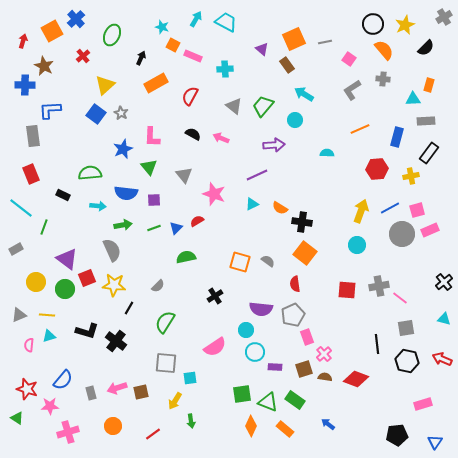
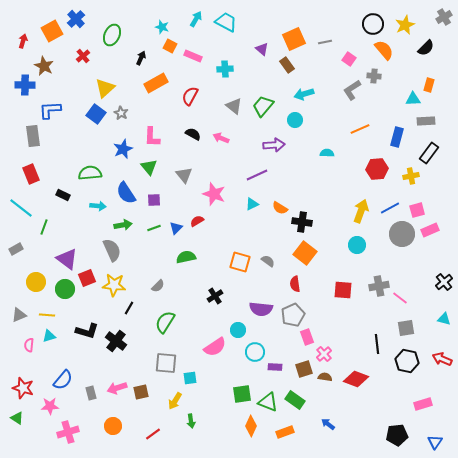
orange square at (173, 45): moved 3 px left, 1 px down
gray cross at (383, 79): moved 9 px left, 3 px up
yellow triangle at (105, 85): moved 3 px down
cyan arrow at (304, 94): rotated 48 degrees counterclockwise
blue semicircle at (126, 193): rotated 50 degrees clockwise
red square at (347, 290): moved 4 px left
cyan circle at (246, 330): moved 8 px left
red star at (27, 389): moved 4 px left, 1 px up
orange rectangle at (285, 429): moved 3 px down; rotated 60 degrees counterclockwise
